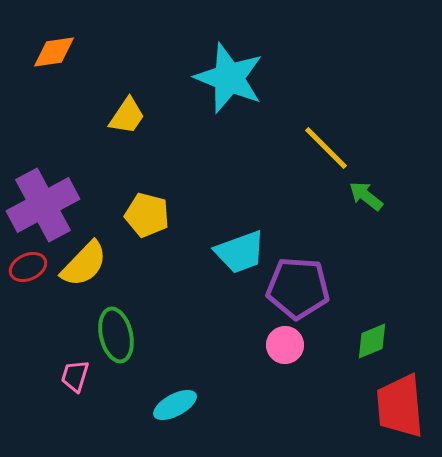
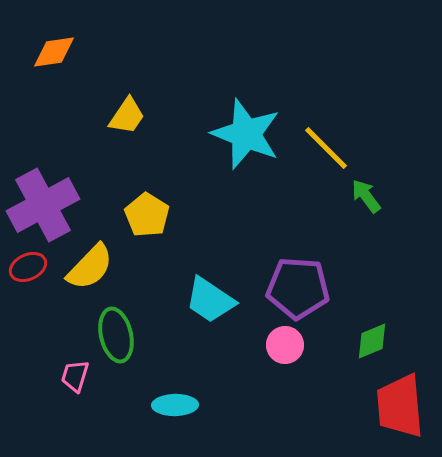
cyan star: moved 17 px right, 56 px down
green arrow: rotated 15 degrees clockwise
yellow pentagon: rotated 18 degrees clockwise
cyan trapezoid: moved 30 px left, 48 px down; rotated 54 degrees clockwise
yellow semicircle: moved 6 px right, 3 px down
cyan ellipse: rotated 27 degrees clockwise
